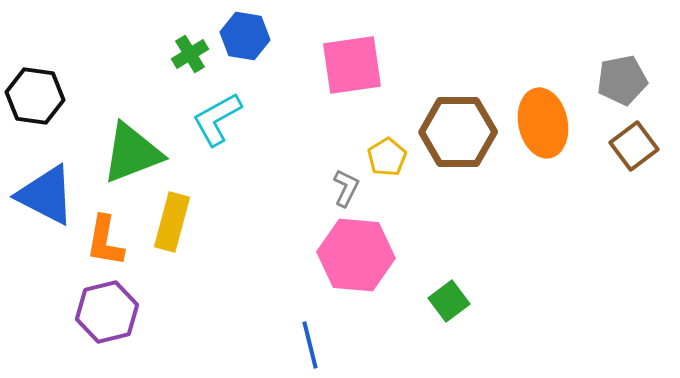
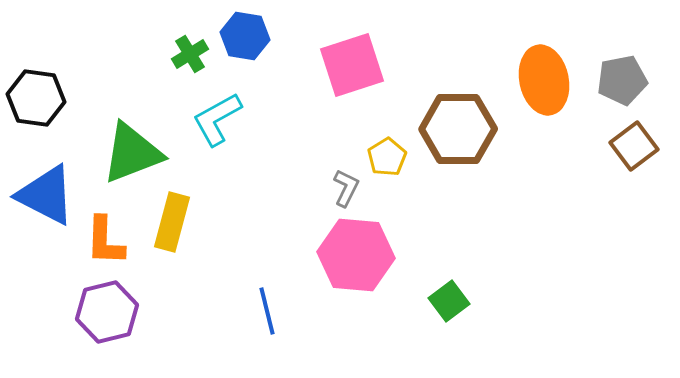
pink square: rotated 10 degrees counterclockwise
black hexagon: moved 1 px right, 2 px down
orange ellipse: moved 1 px right, 43 px up
brown hexagon: moved 3 px up
orange L-shape: rotated 8 degrees counterclockwise
blue line: moved 43 px left, 34 px up
